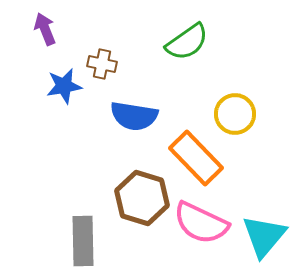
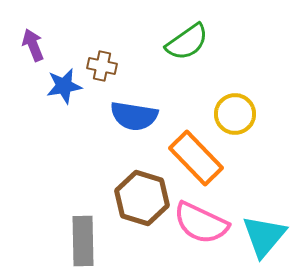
purple arrow: moved 12 px left, 16 px down
brown cross: moved 2 px down
